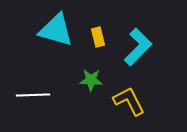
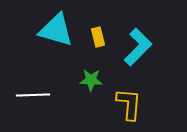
yellow L-shape: moved 3 px down; rotated 32 degrees clockwise
